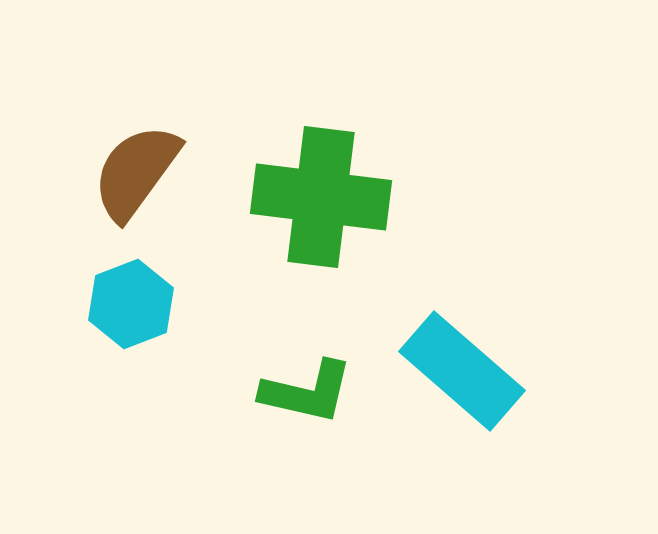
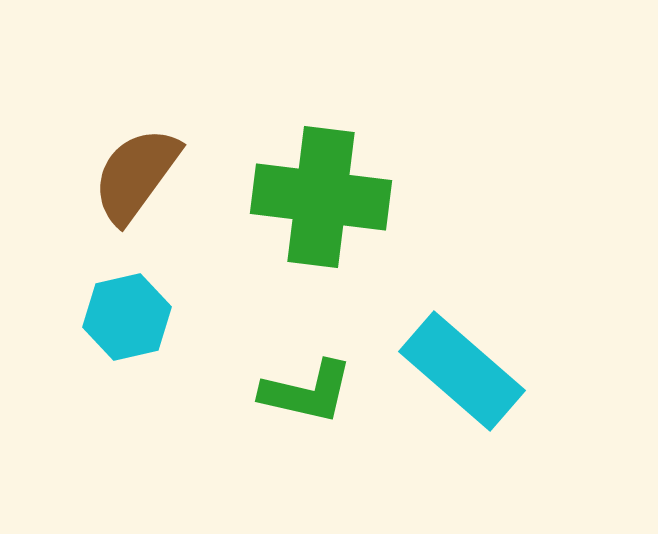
brown semicircle: moved 3 px down
cyan hexagon: moved 4 px left, 13 px down; rotated 8 degrees clockwise
